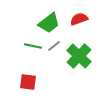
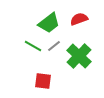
green line: rotated 18 degrees clockwise
red square: moved 15 px right, 1 px up
